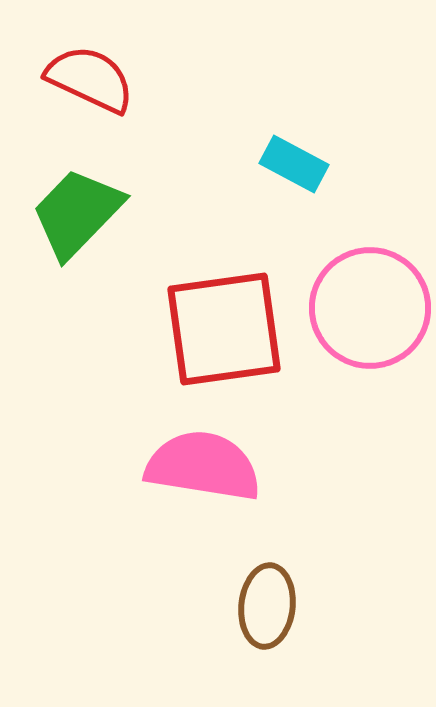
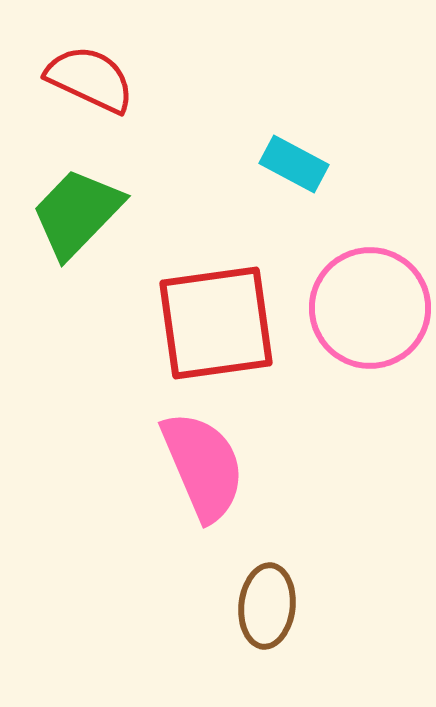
red square: moved 8 px left, 6 px up
pink semicircle: rotated 58 degrees clockwise
